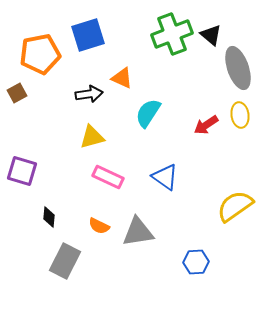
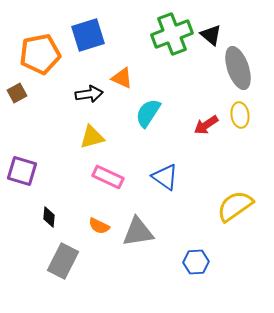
gray rectangle: moved 2 px left
